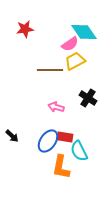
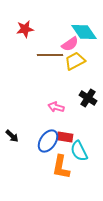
brown line: moved 15 px up
